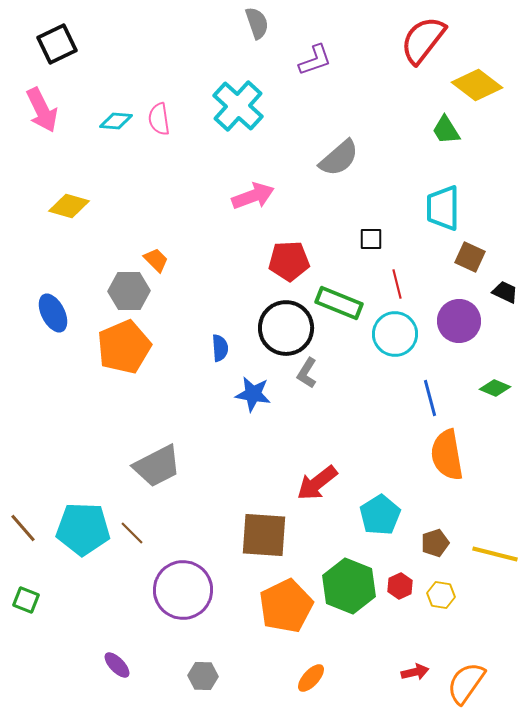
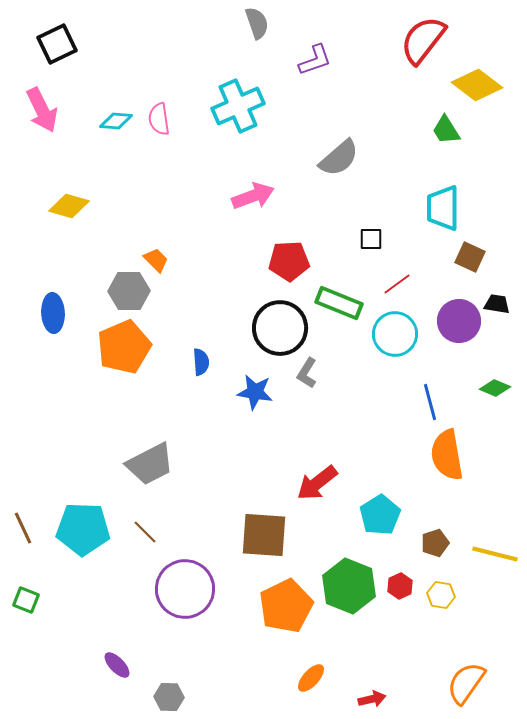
cyan cross at (238, 106): rotated 24 degrees clockwise
red line at (397, 284): rotated 68 degrees clockwise
black trapezoid at (505, 292): moved 8 px left, 12 px down; rotated 16 degrees counterclockwise
blue ellipse at (53, 313): rotated 24 degrees clockwise
black circle at (286, 328): moved 6 px left
blue semicircle at (220, 348): moved 19 px left, 14 px down
blue star at (253, 394): moved 2 px right, 2 px up
blue line at (430, 398): moved 4 px down
gray trapezoid at (157, 466): moved 7 px left, 2 px up
brown line at (23, 528): rotated 16 degrees clockwise
brown line at (132, 533): moved 13 px right, 1 px up
purple circle at (183, 590): moved 2 px right, 1 px up
red arrow at (415, 672): moved 43 px left, 27 px down
gray hexagon at (203, 676): moved 34 px left, 21 px down
